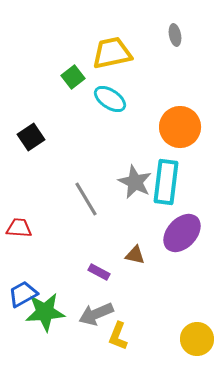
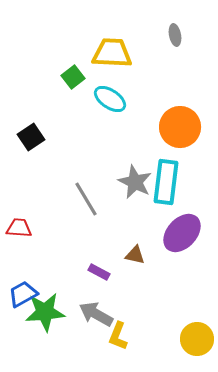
yellow trapezoid: rotated 15 degrees clockwise
gray arrow: rotated 52 degrees clockwise
